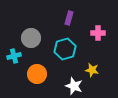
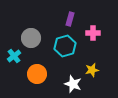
purple rectangle: moved 1 px right, 1 px down
pink cross: moved 5 px left
cyan hexagon: moved 3 px up
cyan cross: rotated 24 degrees counterclockwise
yellow star: rotated 24 degrees counterclockwise
white star: moved 1 px left, 2 px up
